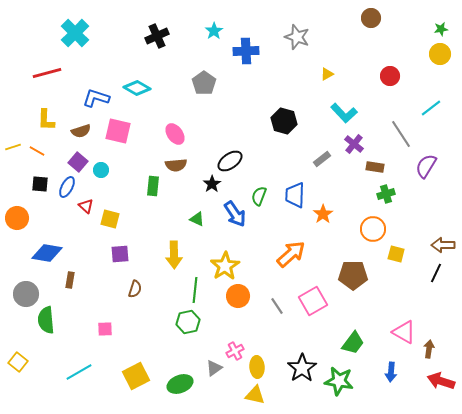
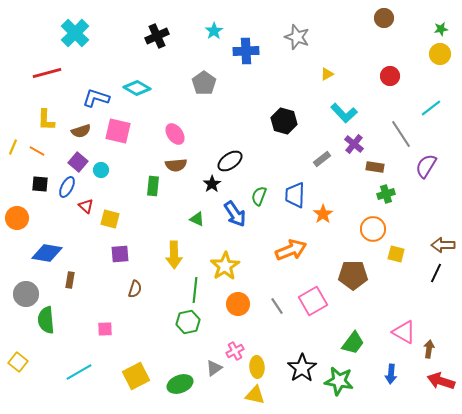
brown circle at (371, 18): moved 13 px right
yellow line at (13, 147): rotated 49 degrees counterclockwise
orange arrow at (291, 254): moved 4 px up; rotated 20 degrees clockwise
orange circle at (238, 296): moved 8 px down
blue arrow at (391, 372): moved 2 px down
